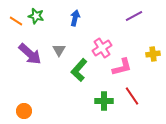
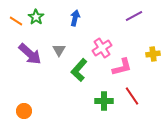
green star: moved 1 px down; rotated 21 degrees clockwise
